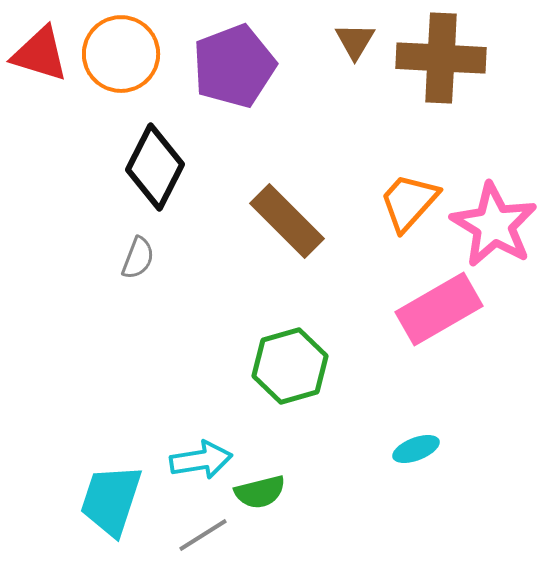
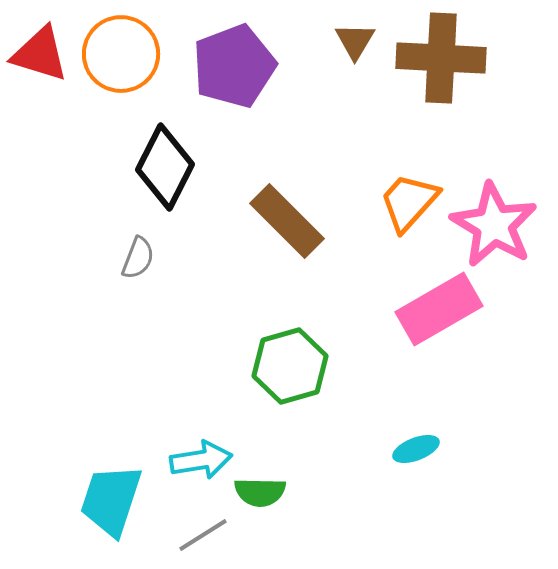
black diamond: moved 10 px right
green semicircle: rotated 15 degrees clockwise
